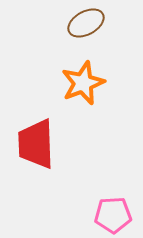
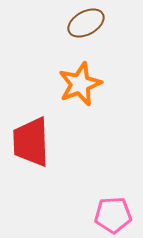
orange star: moved 3 px left, 1 px down
red trapezoid: moved 5 px left, 2 px up
